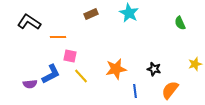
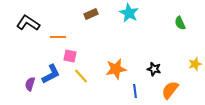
black L-shape: moved 1 px left, 1 px down
purple semicircle: rotated 112 degrees clockwise
